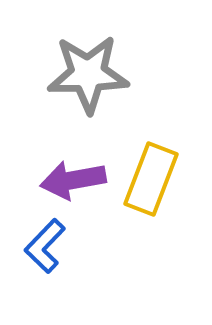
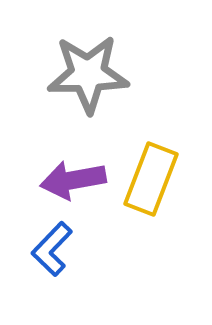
blue L-shape: moved 7 px right, 3 px down
